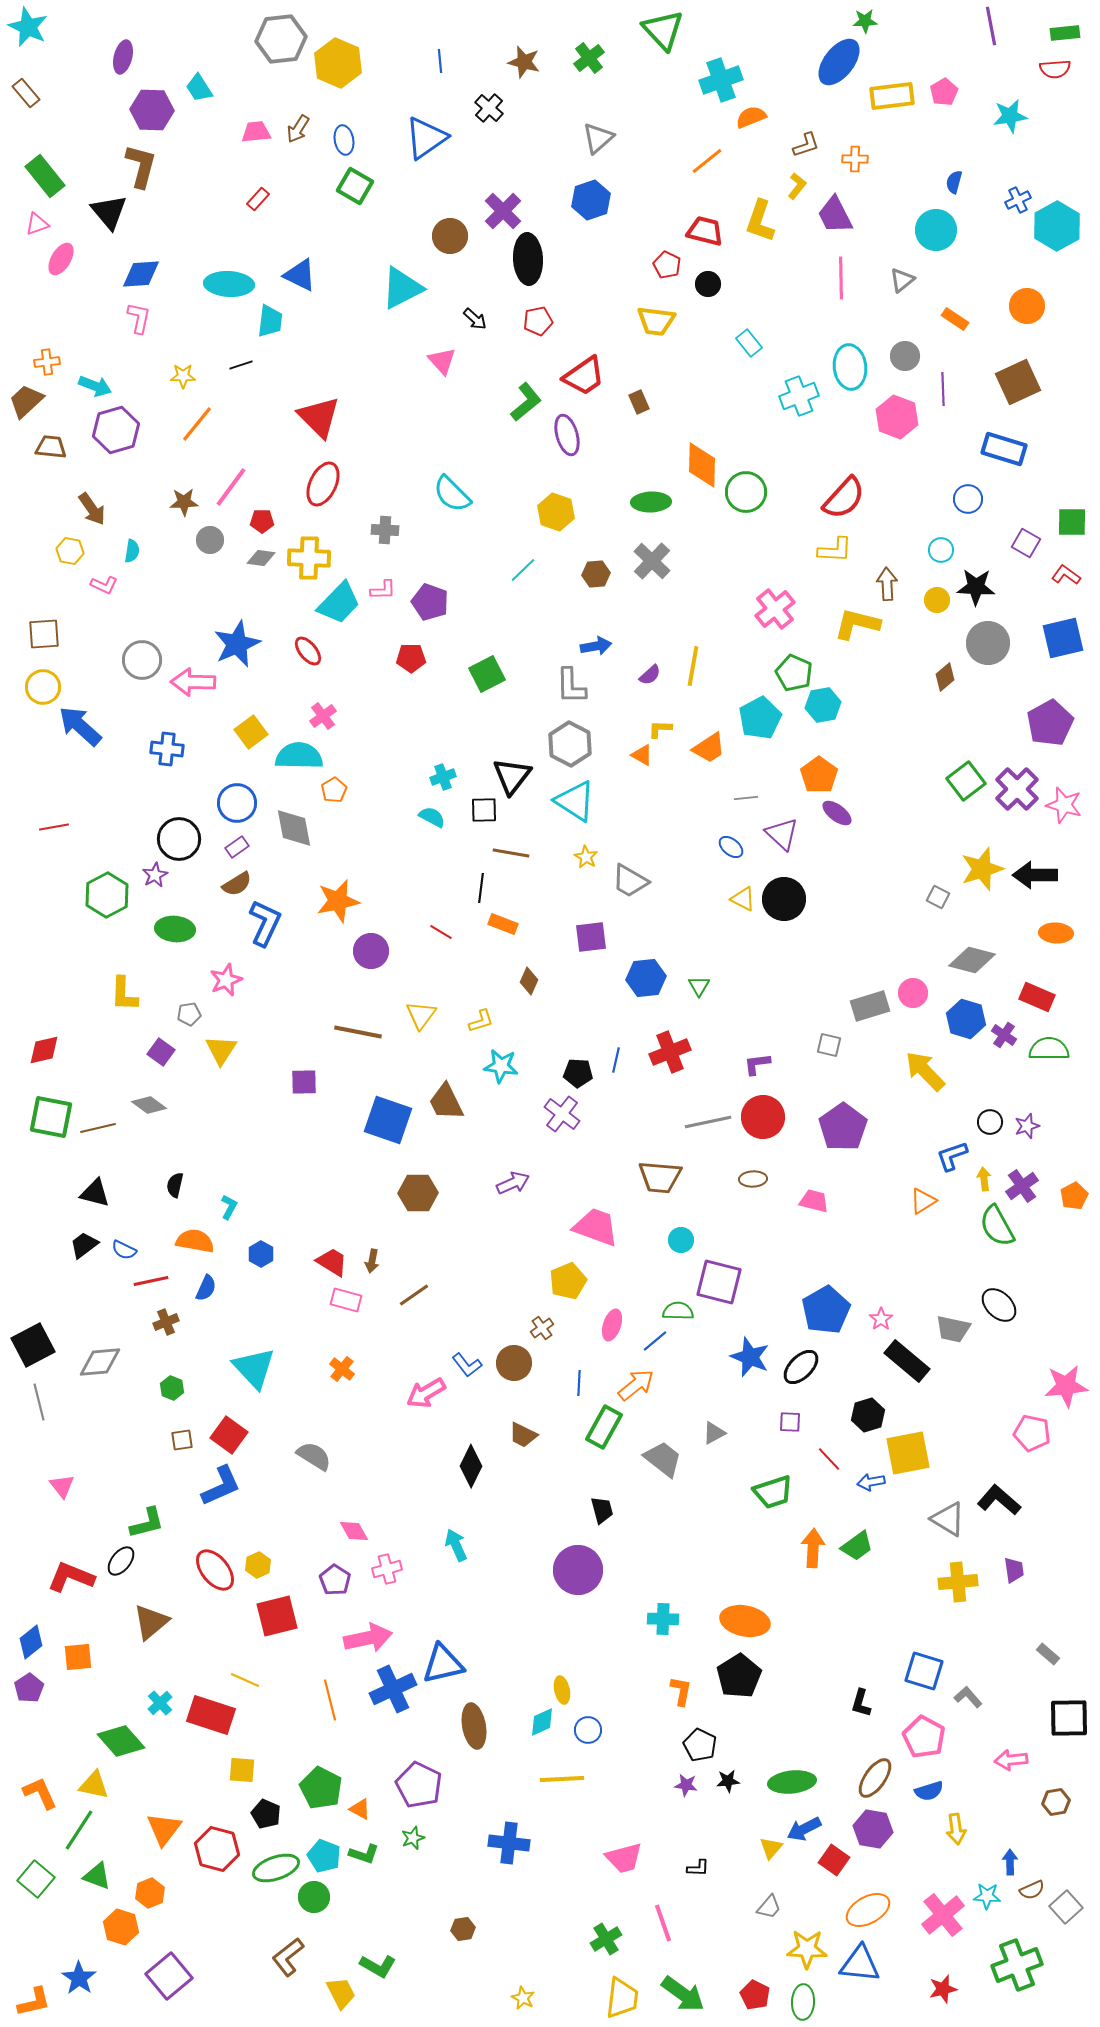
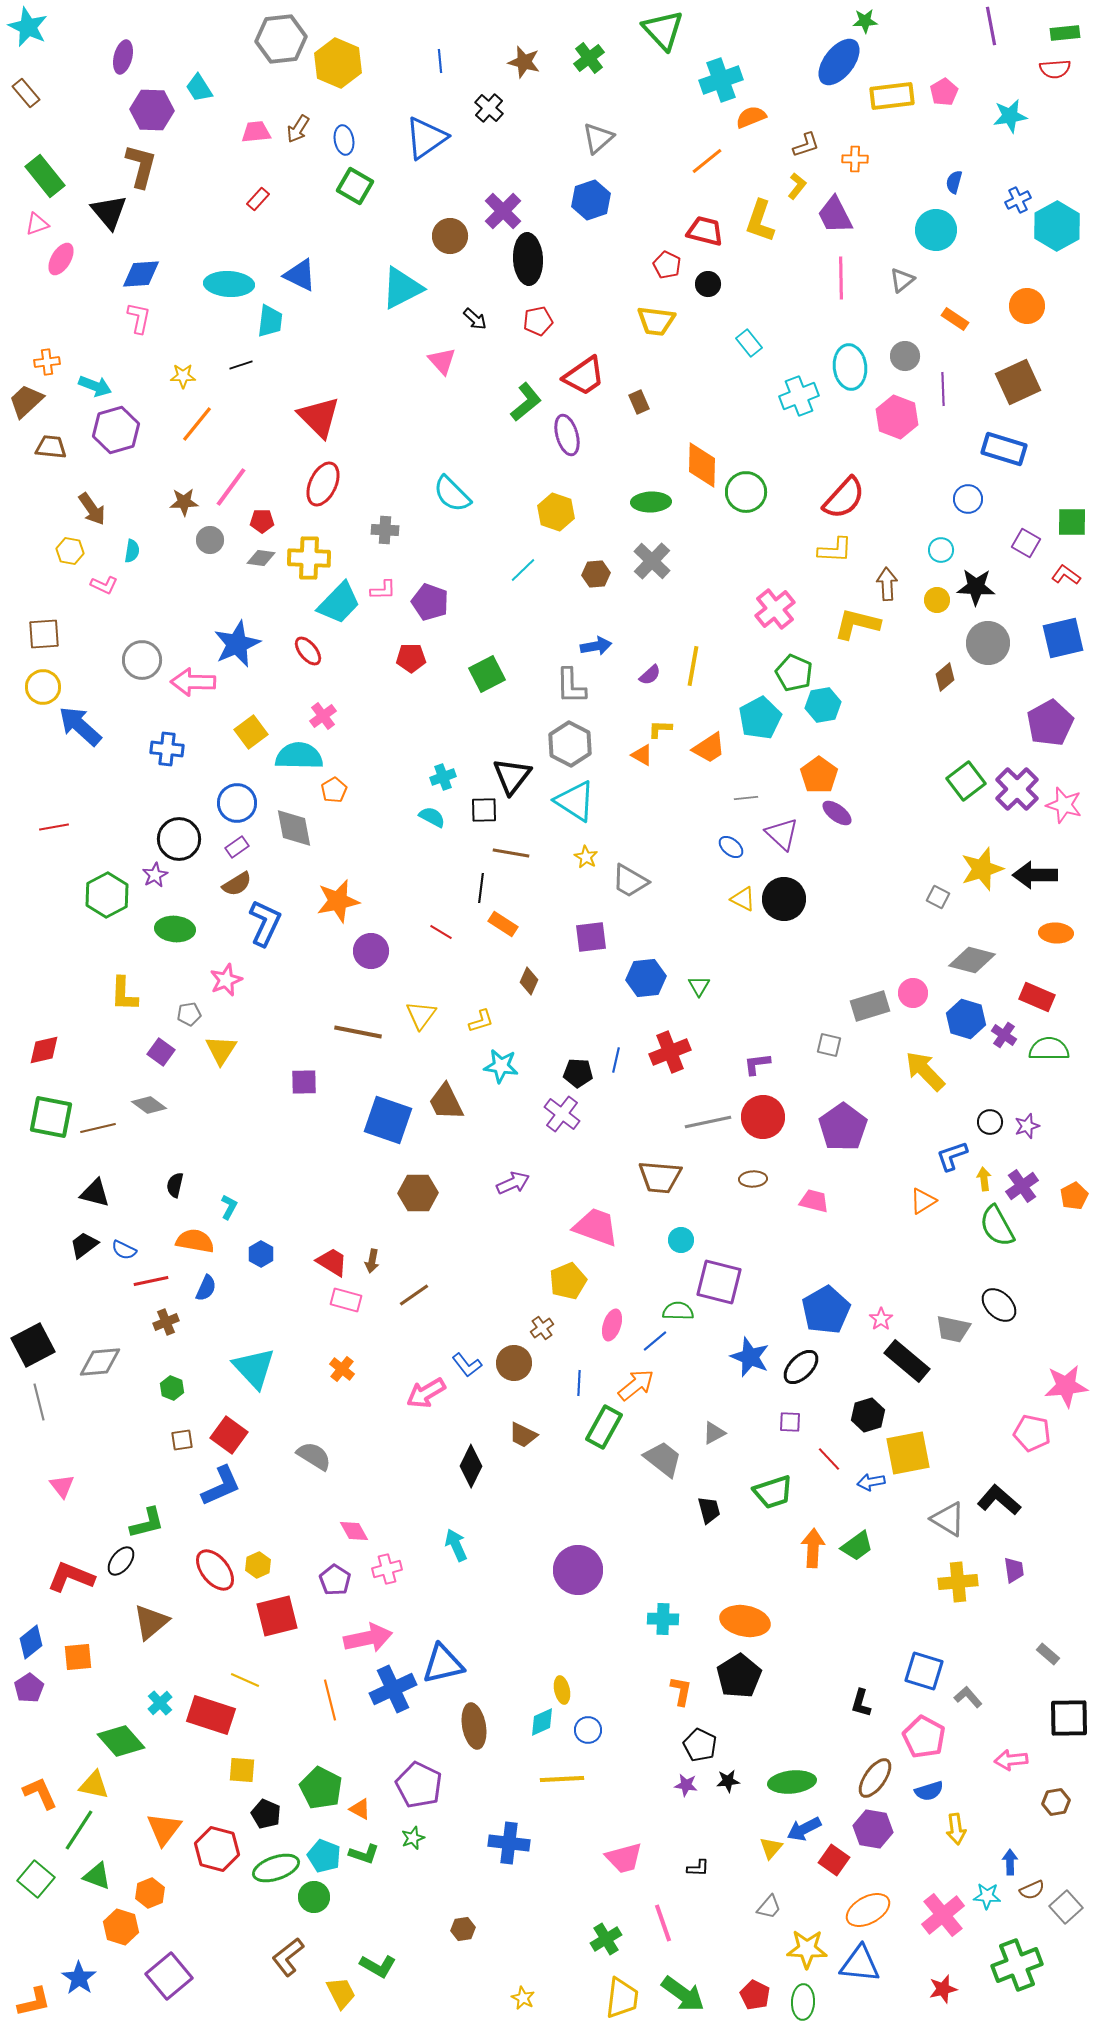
orange rectangle at (503, 924): rotated 12 degrees clockwise
black trapezoid at (602, 1510): moved 107 px right
